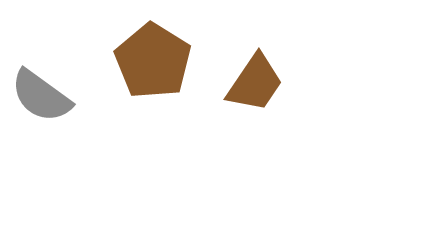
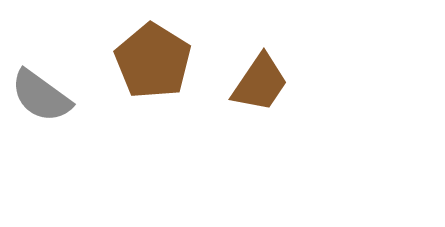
brown trapezoid: moved 5 px right
